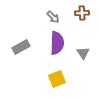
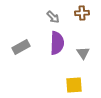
yellow square: moved 17 px right, 6 px down; rotated 18 degrees clockwise
